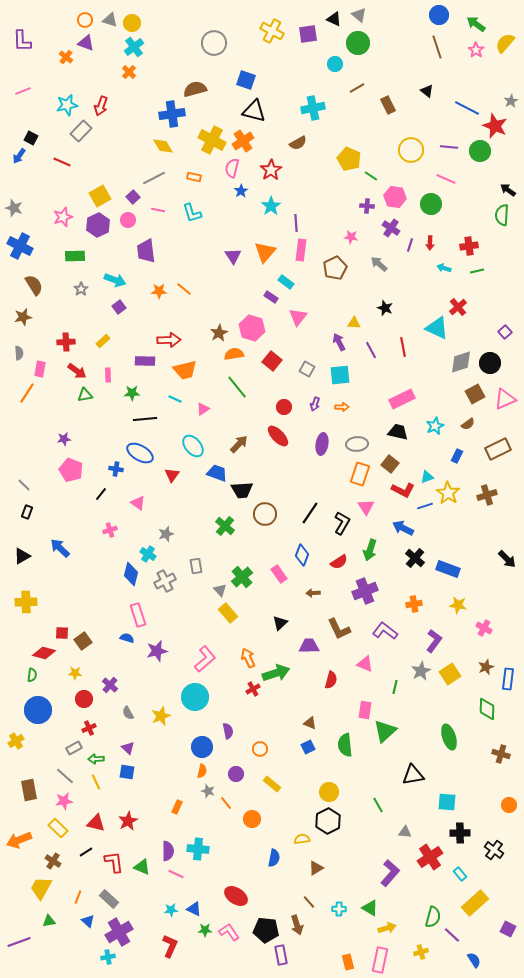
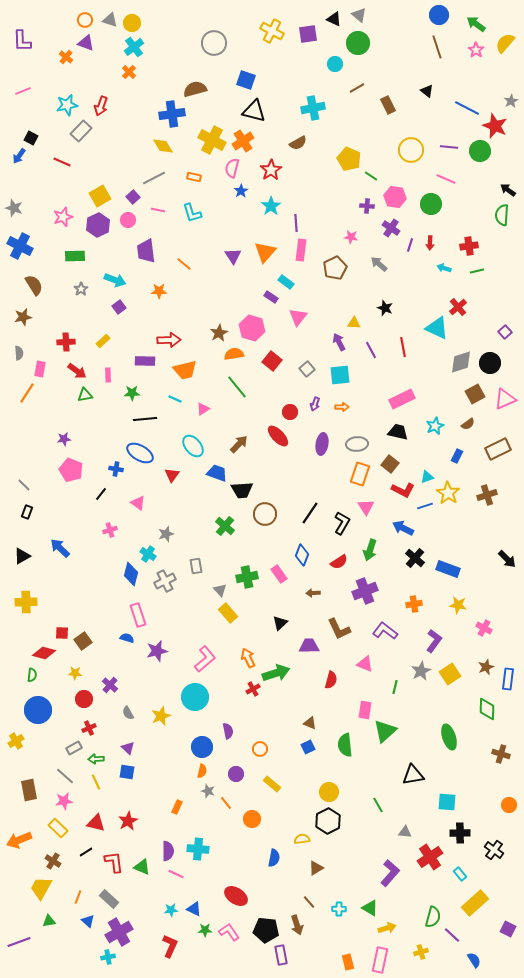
orange line at (184, 289): moved 25 px up
gray square at (307, 369): rotated 21 degrees clockwise
red circle at (284, 407): moved 6 px right, 5 px down
green cross at (242, 577): moved 5 px right; rotated 30 degrees clockwise
